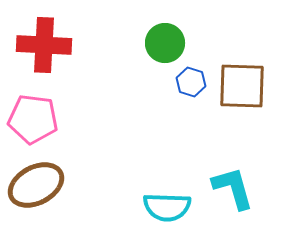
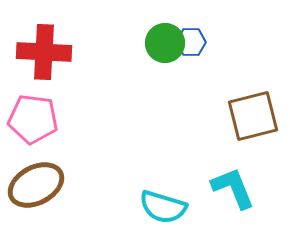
red cross: moved 7 px down
blue hexagon: moved 40 px up; rotated 16 degrees counterclockwise
brown square: moved 11 px right, 30 px down; rotated 16 degrees counterclockwise
cyan L-shape: rotated 6 degrees counterclockwise
cyan semicircle: moved 4 px left; rotated 15 degrees clockwise
